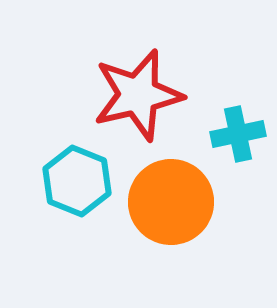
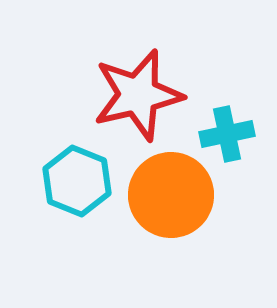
cyan cross: moved 11 px left
orange circle: moved 7 px up
